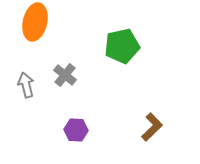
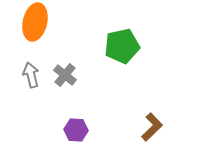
gray arrow: moved 5 px right, 10 px up
